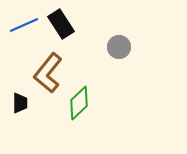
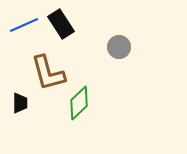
brown L-shape: rotated 54 degrees counterclockwise
